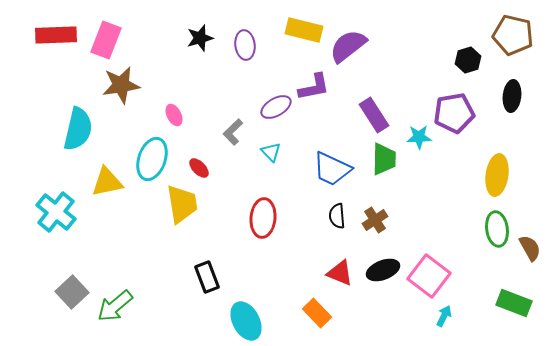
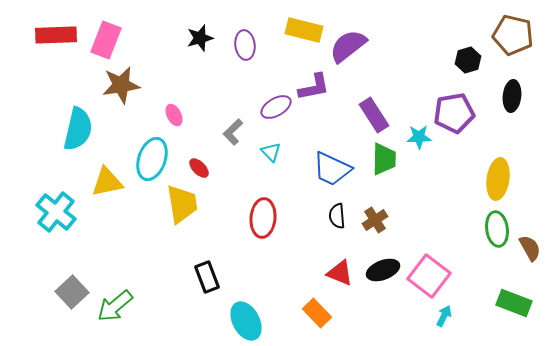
yellow ellipse at (497, 175): moved 1 px right, 4 px down
